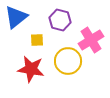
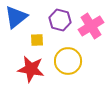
pink cross: moved 14 px up
